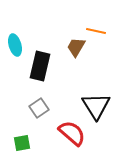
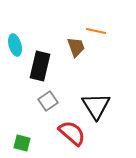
brown trapezoid: rotated 130 degrees clockwise
gray square: moved 9 px right, 7 px up
green square: rotated 24 degrees clockwise
